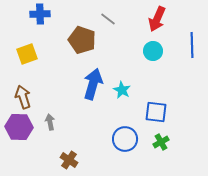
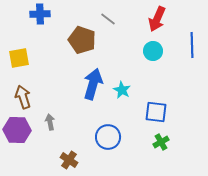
yellow square: moved 8 px left, 4 px down; rotated 10 degrees clockwise
purple hexagon: moved 2 px left, 3 px down
blue circle: moved 17 px left, 2 px up
